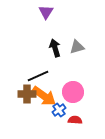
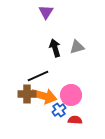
pink circle: moved 2 px left, 3 px down
orange arrow: rotated 20 degrees counterclockwise
